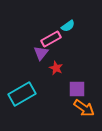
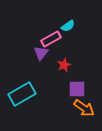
red star: moved 8 px right, 3 px up; rotated 24 degrees clockwise
